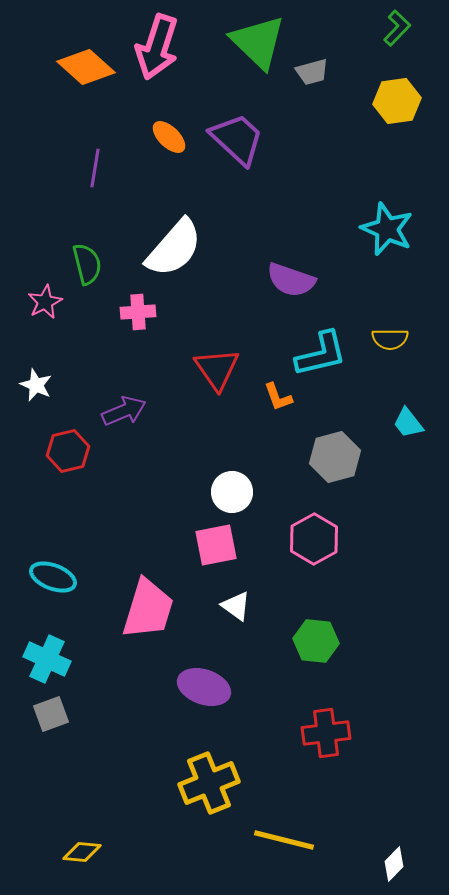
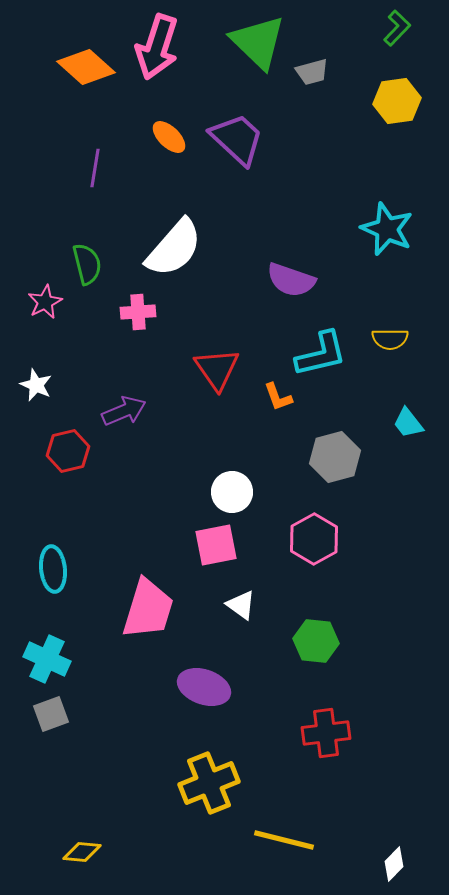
cyan ellipse: moved 8 px up; rotated 63 degrees clockwise
white triangle: moved 5 px right, 1 px up
